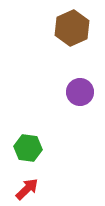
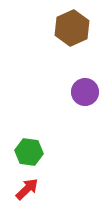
purple circle: moved 5 px right
green hexagon: moved 1 px right, 4 px down
